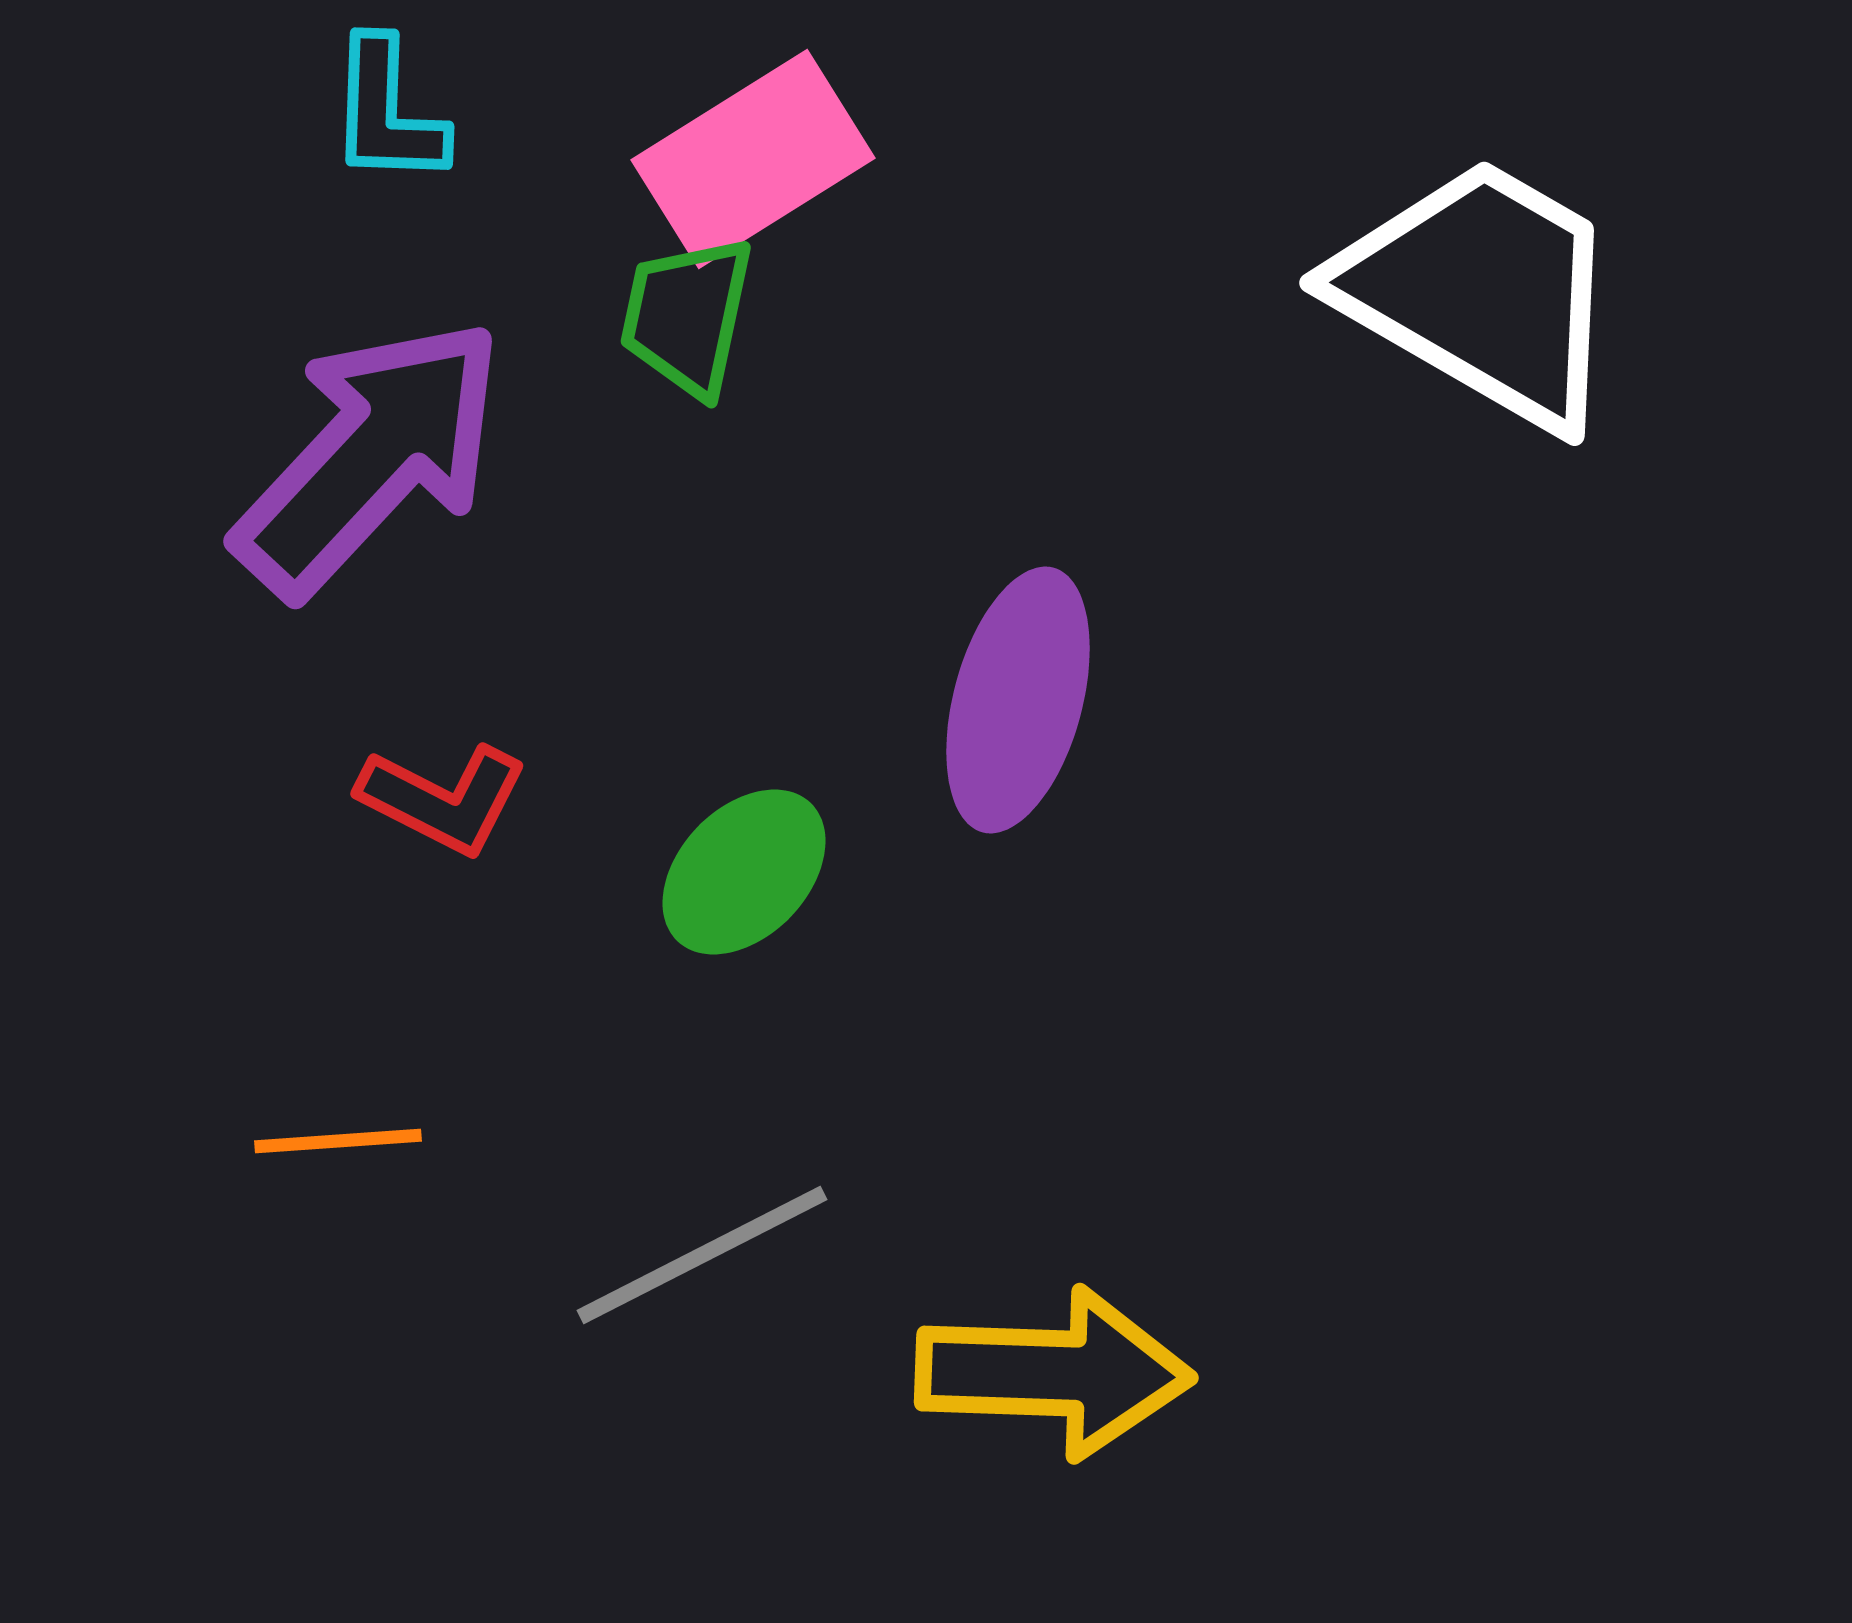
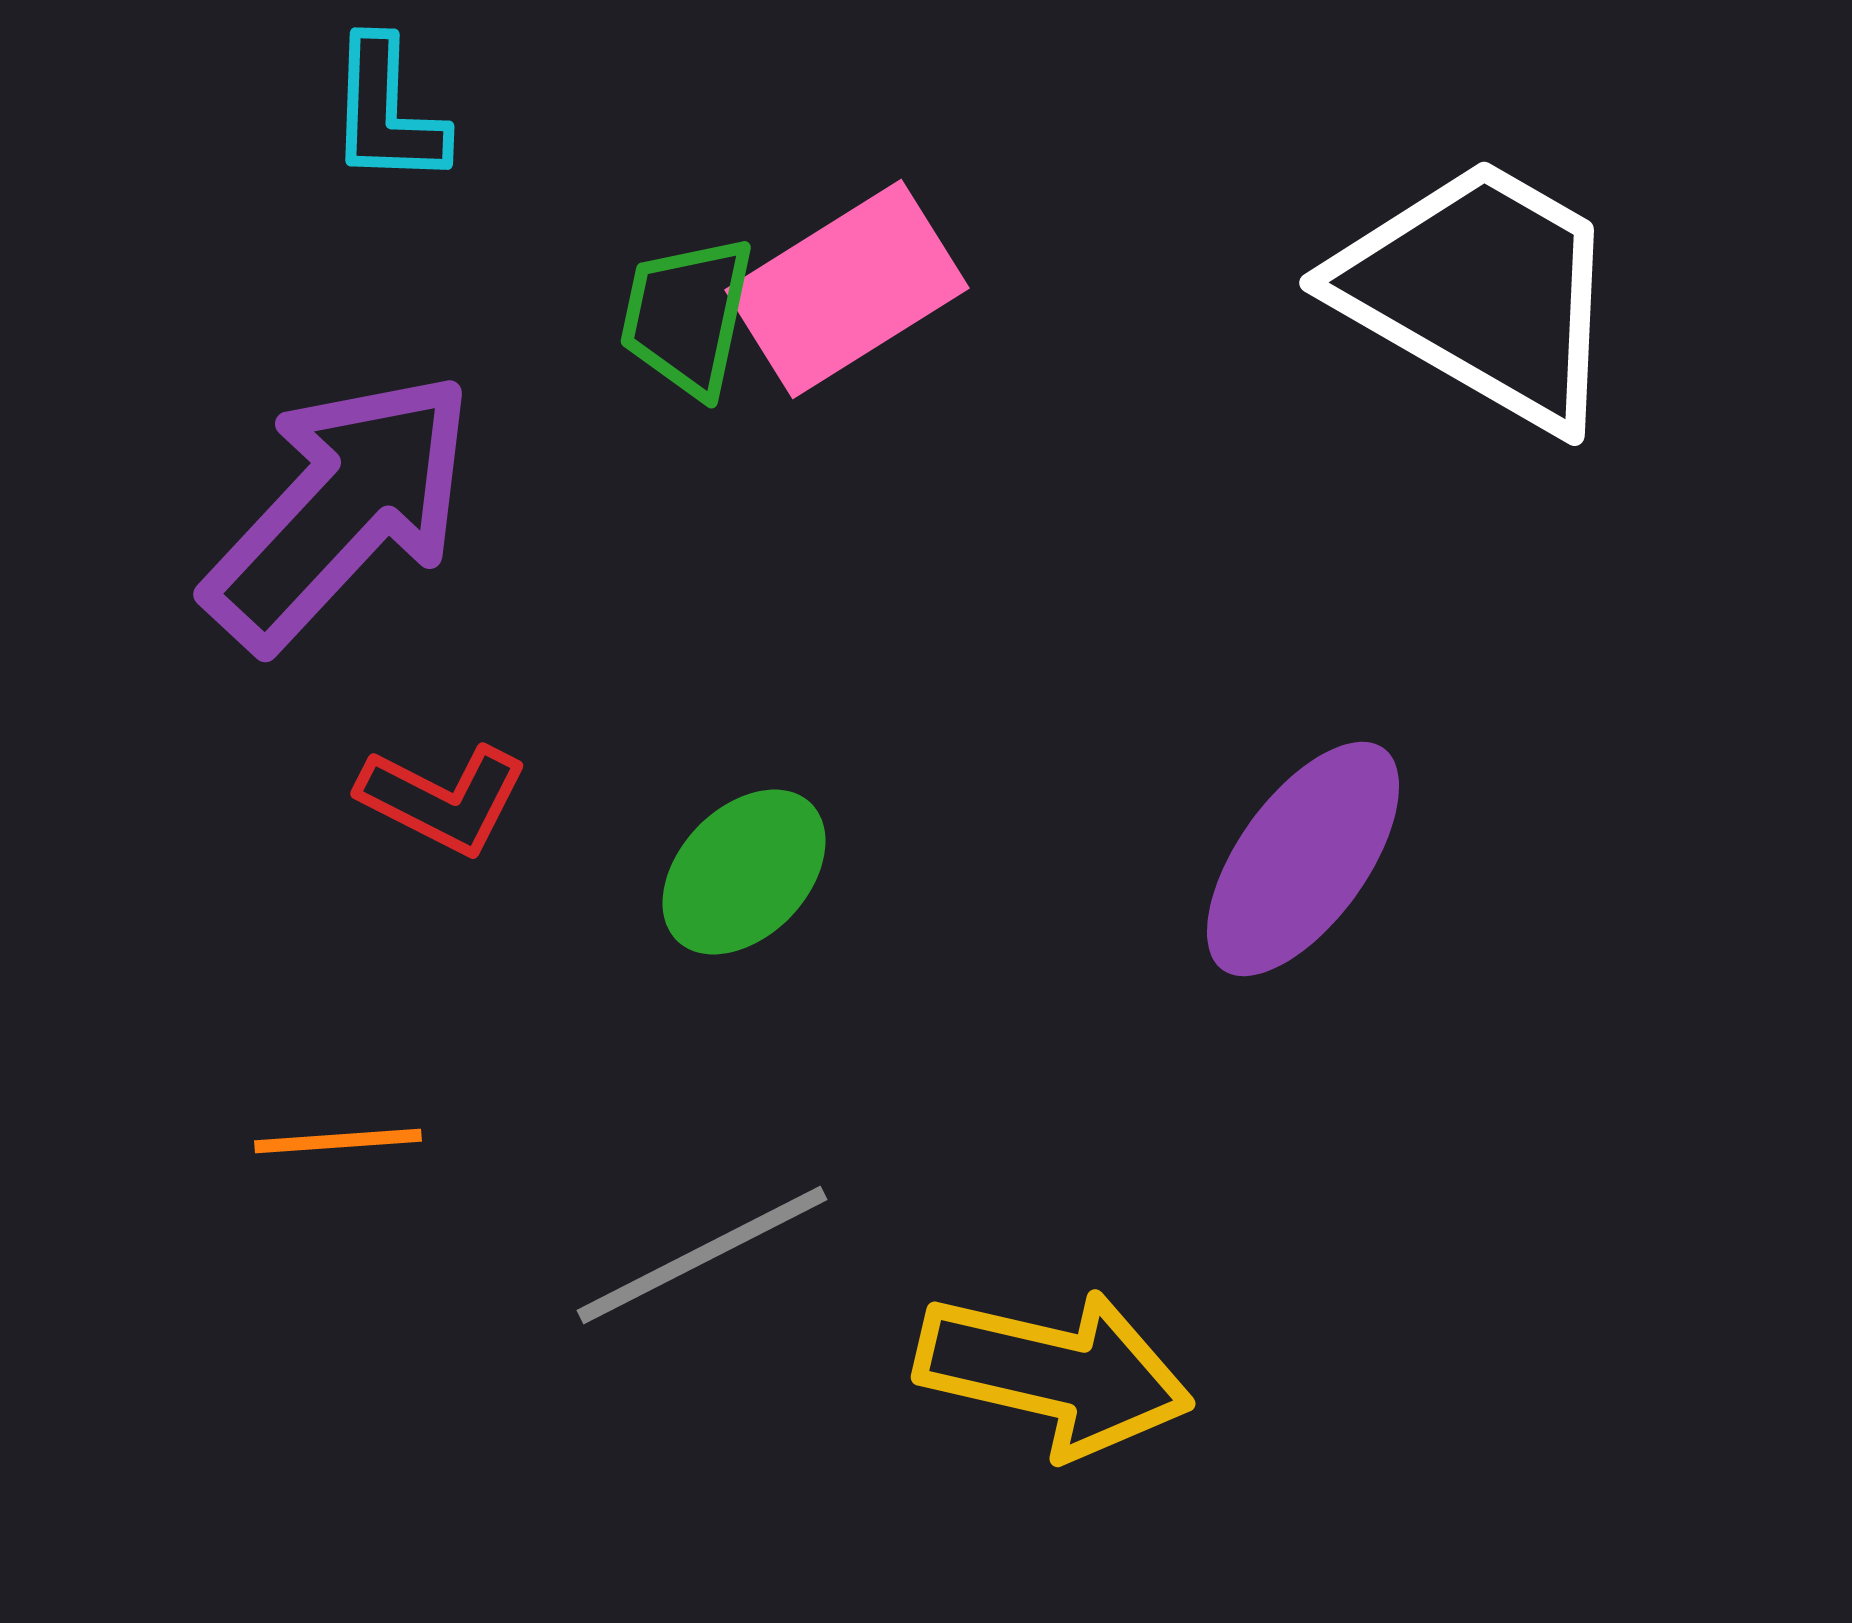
pink rectangle: moved 94 px right, 130 px down
purple arrow: moved 30 px left, 53 px down
purple ellipse: moved 285 px right, 159 px down; rotated 21 degrees clockwise
yellow arrow: rotated 11 degrees clockwise
